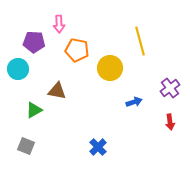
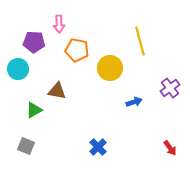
red arrow: moved 26 px down; rotated 28 degrees counterclockwise
